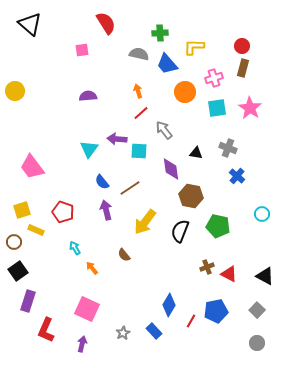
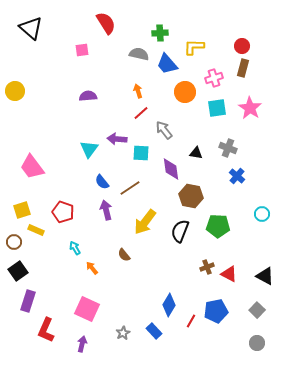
black triangle at (30, 24): moved 1 px right, 4 px down
cyan square at (139, 151): moved 2 px right, 2 px down
green pentagon at (218, 226): rotated 10 degrees counterclockwise
